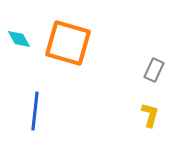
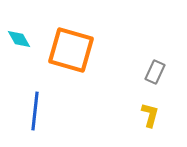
orange square: moved 3 px right, 7 px down
gray rectangle: moved 1 px right, 2 px down
